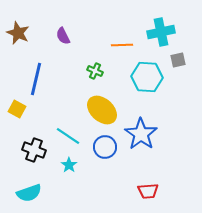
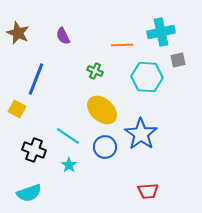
blue line: rotated 8 degrees clockwise
